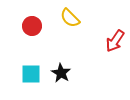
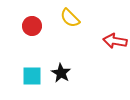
red arrow: rotated 65 degrees clockwise
cyan square: moved 1 px right, 2 px down
